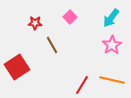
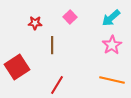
cyan arrow: rotated 12 degrees clockwise
brown line: rotated 30 degrees clockwise
red line: moved 25 px left
